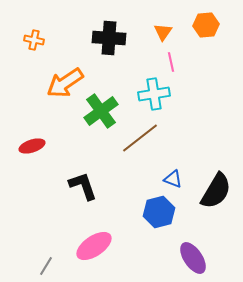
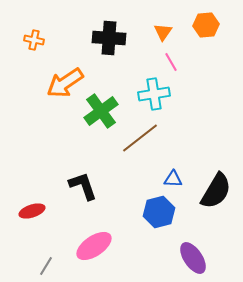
pink line: rotated 18 degrees counterclockwise
red ellipse: moved 65 px down
blue triangle: rotated 18 degrees counterclockwise
